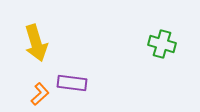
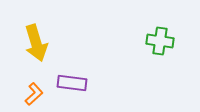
green cross: moved 2 px left, 3 px up; rotated 8 degrees counterclockwise
orange L-shape: moved 6 px left
